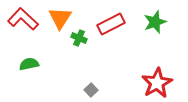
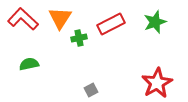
green cross: rotated 35 degrees counterclockwise
gray square: rotated 16 degrees clockwise
